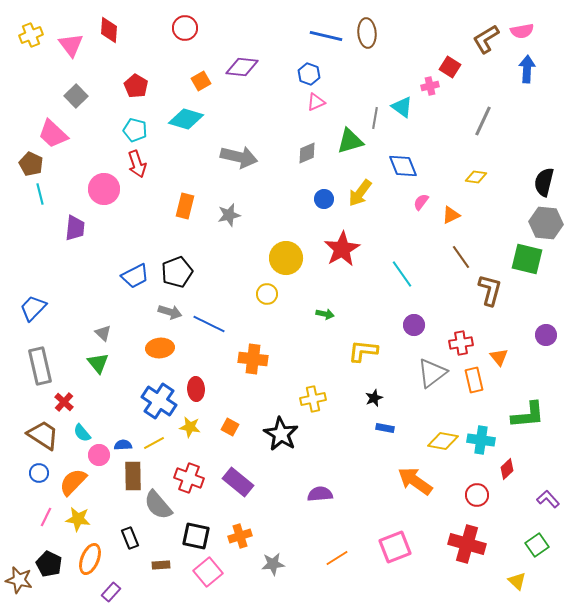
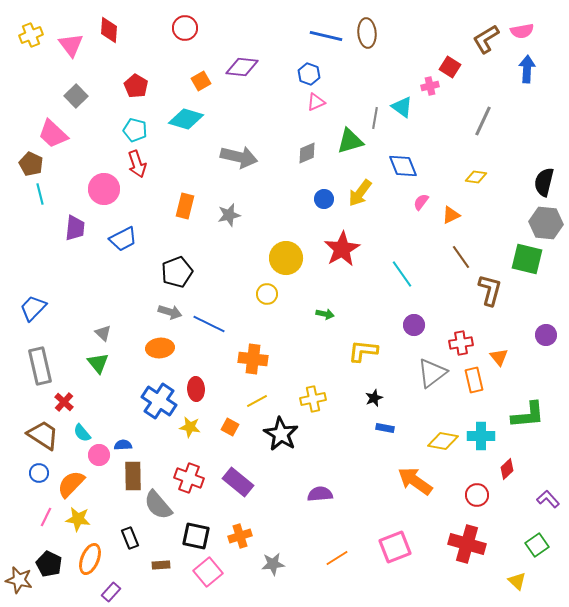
blue trapezoid at (135, 276): moved 12 px left, 37 px up
cyan cross at (481, 440): moved 4 px up; rotated 8 degrees counterclockwise
yellow line at (154, 443): moved 103 px right, 42 px up
orange semicircle at (73, 482): moved 2 px left, 2 px down
